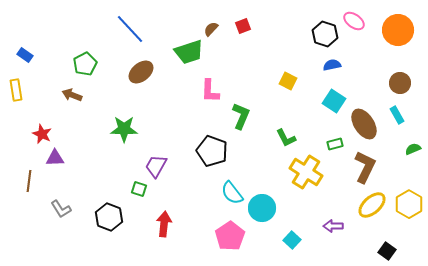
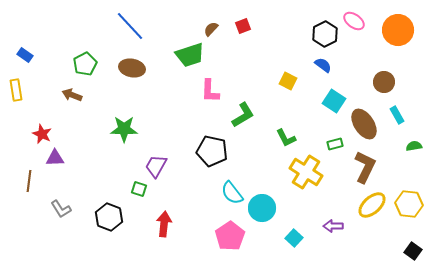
blue line at (130, 29): moved 3 px up
black hexagon at (325, 34): rotated 15 degrees clockwise
green trapezoid at (189, 52): moved 1 px right, 3 px down
blue semicircle at (332, 65): moved 9 px left; rotated 48 degrees clockwise
brown ellipse at (141, 72): moved 9 px left, 4 px up; rotated 50 degrees clockwise
brown circle at (400, 83): moved 16 px left, 1 px up
green L-shape at (241, 116): moved 2 px right, 1 px up; rotated 36 degrees clockwise
green semicircle at (413, 149): moved 1 px right, 3 px up; rotated 14 degrees clockwise
black pentagon at (212, 151): rotated 8 degrees counterclockwise
yellow hexagon at (409, 204): rotated 24 degrees counterclockwise
cyan square at (292, 240): moved 2 px right, 2 px up
black square at (387, 251): moved 26 px right
